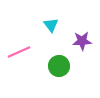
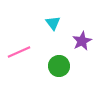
cyan triangle: moved 2 px right, 2 px up
purple star: rotated 24 degrees counterclockwise
